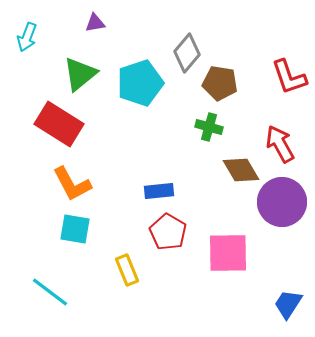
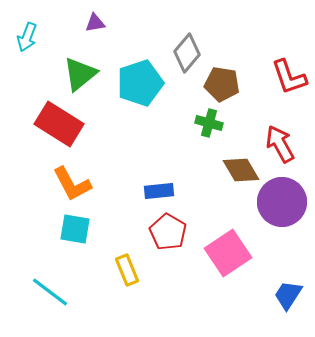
brown pentagon: moved 2 px right, 1 px down
green cross: moved 4 px up
pink square: rotated 33 degrees counterclockwise
blue trapezoid: moved 9 px up
